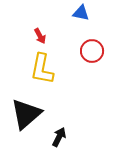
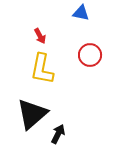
red circle: moved 2 px left, 4 px down
black triangle: moved 6 px right
black arrow: moved 1 px left, 3 px up
